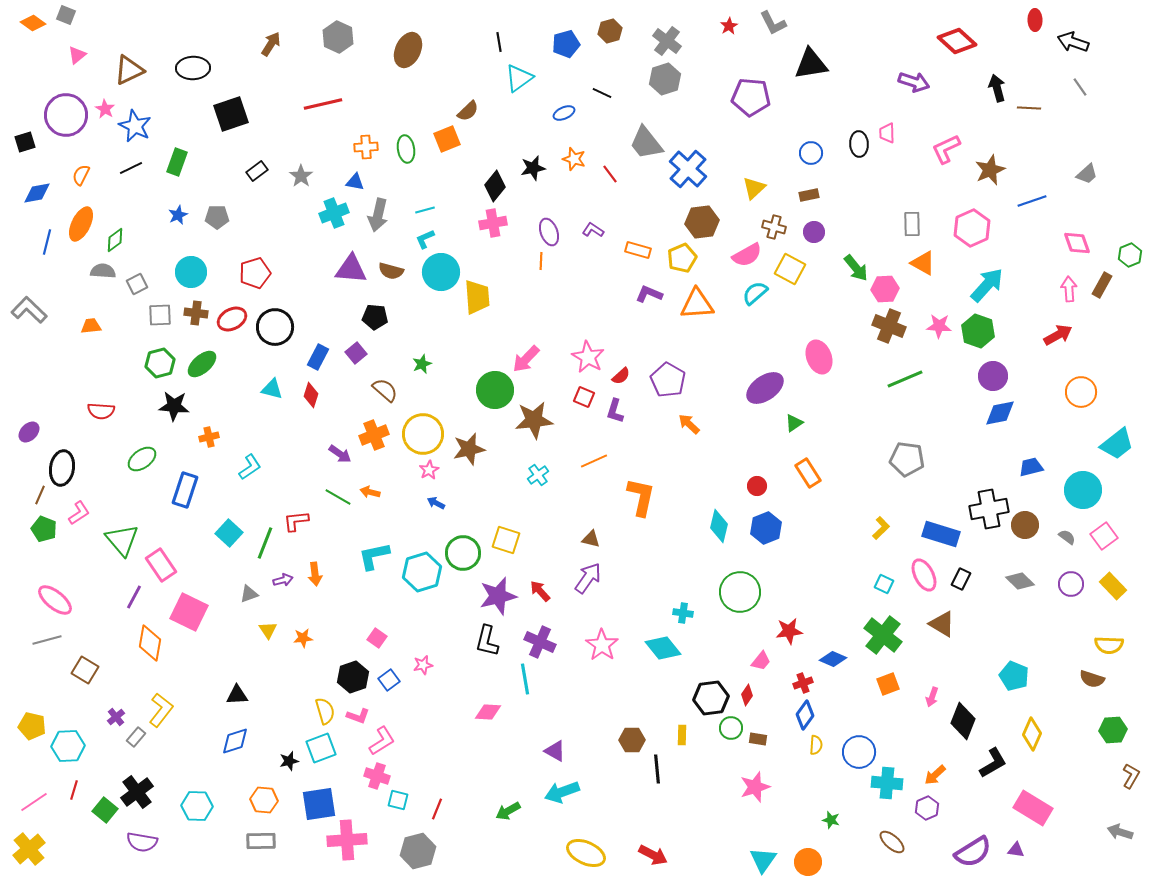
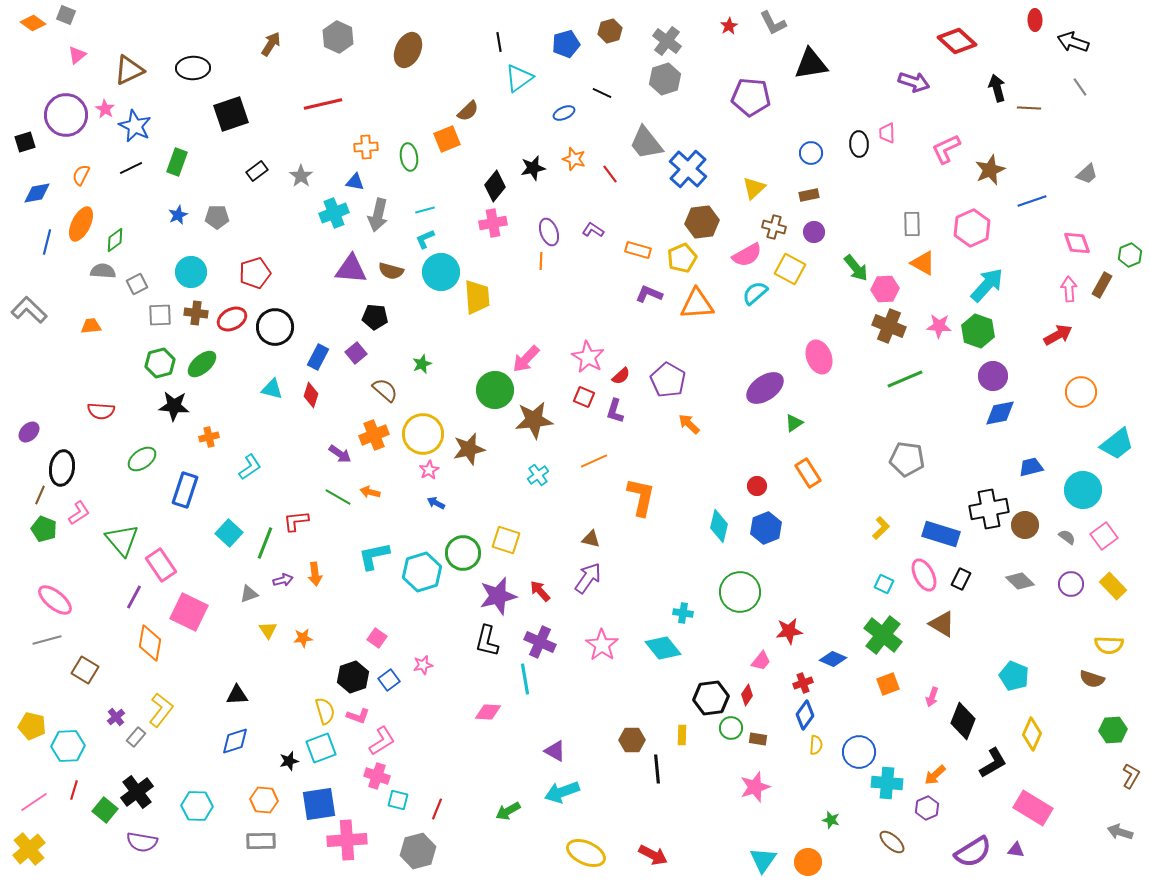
green ellipse at (406, 149): moved 3 px right, 8 px down
